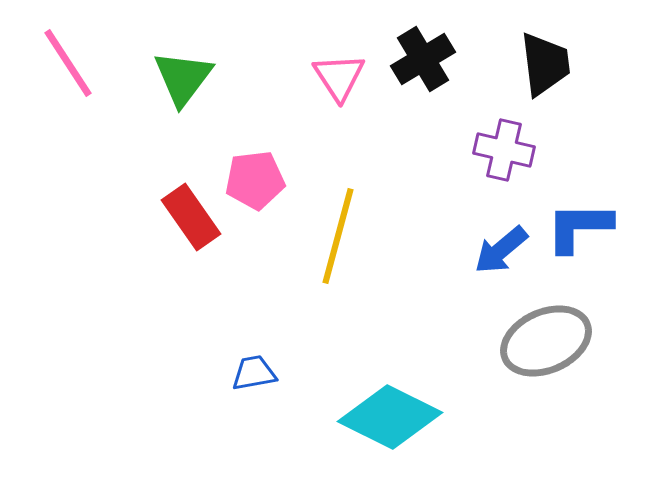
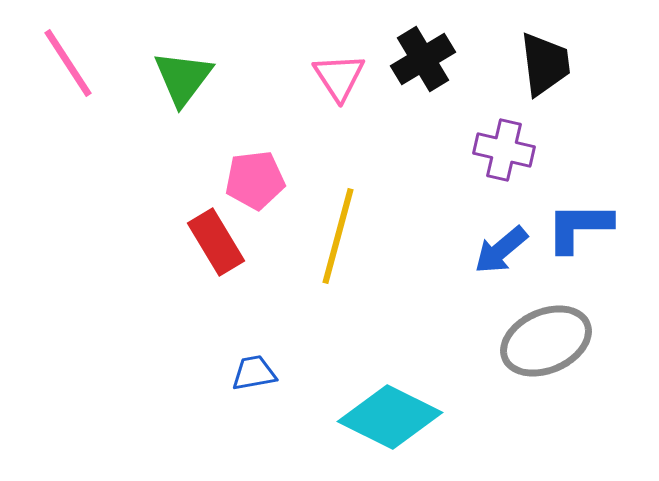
red rectangle: moved 25 px right, 25 px down; rotated 4 degrees clockwise
